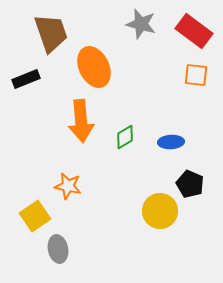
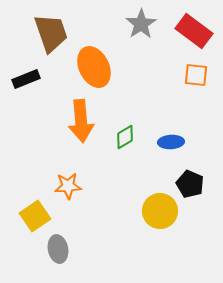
gray star: rotated 24 degrees clockwise
orange star: rotated 16 degrees counterclockwise
